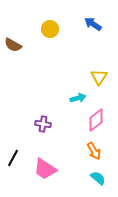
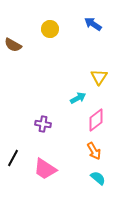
cyan arrow: rotated 14 degrees counterclockwise
